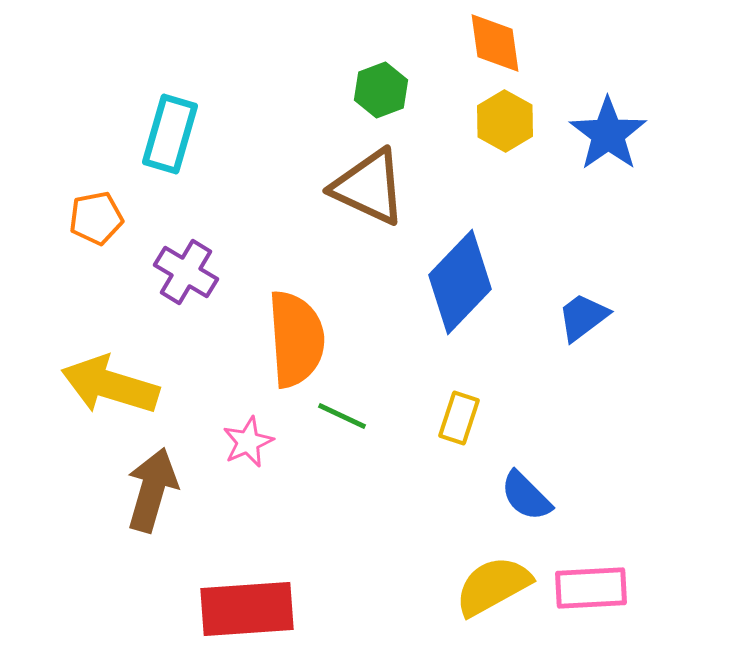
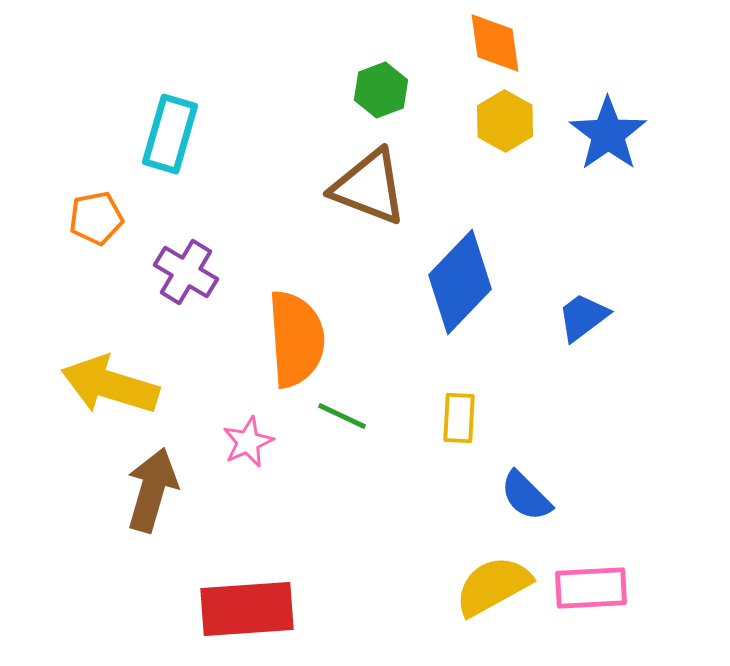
brown triangle: rotated 4 degrees counterclockwise
yellow rectangle: rotated 15 degrees counterclockwise
